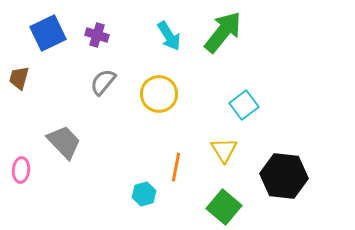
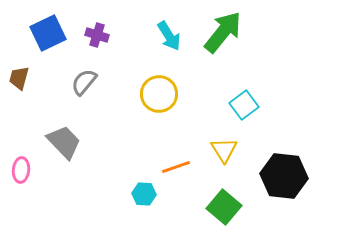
gray semicircle: moved 19 px left
orange line: rotated 60 degrees clockwise
cyan hexagon: rotated 20 degrees clockwise
